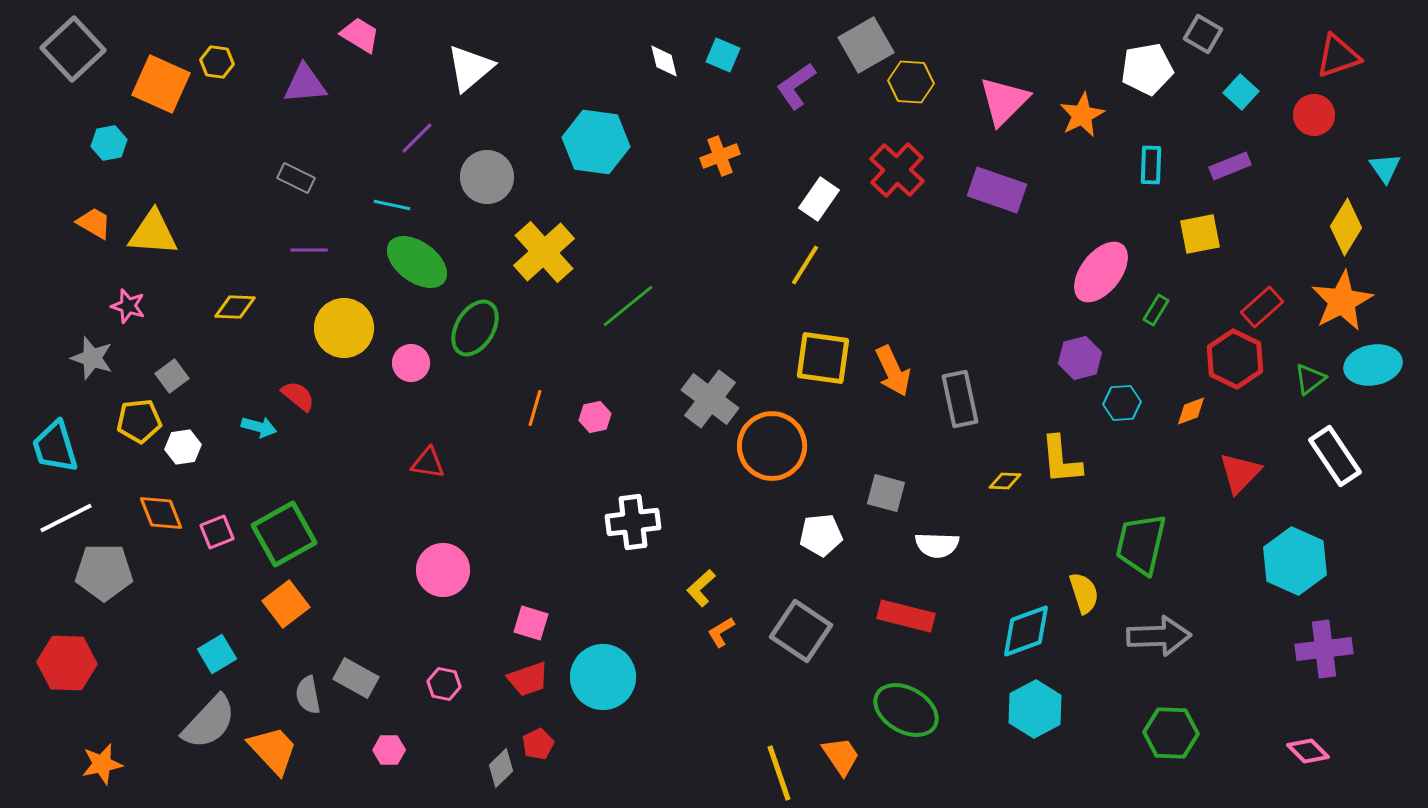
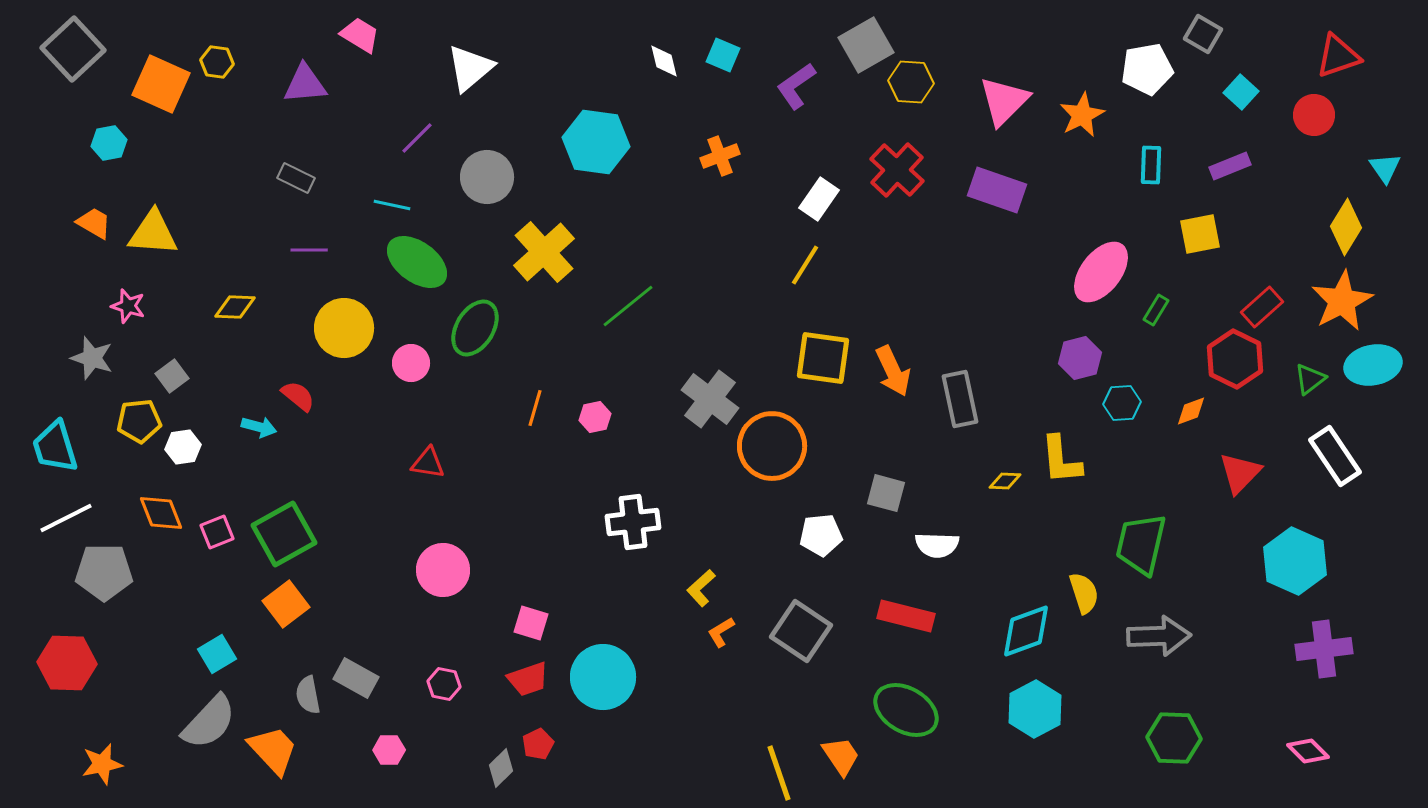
green hexagon at (1171, 733): moved 3 px right, 5 px down
